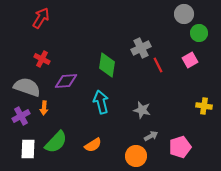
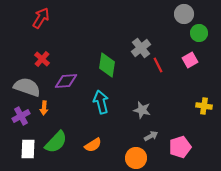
gray cross: rotated 12 degrees counterclockwise
red cross: rotated 14 degrees clockwise
orange circle: moved 2 px down
